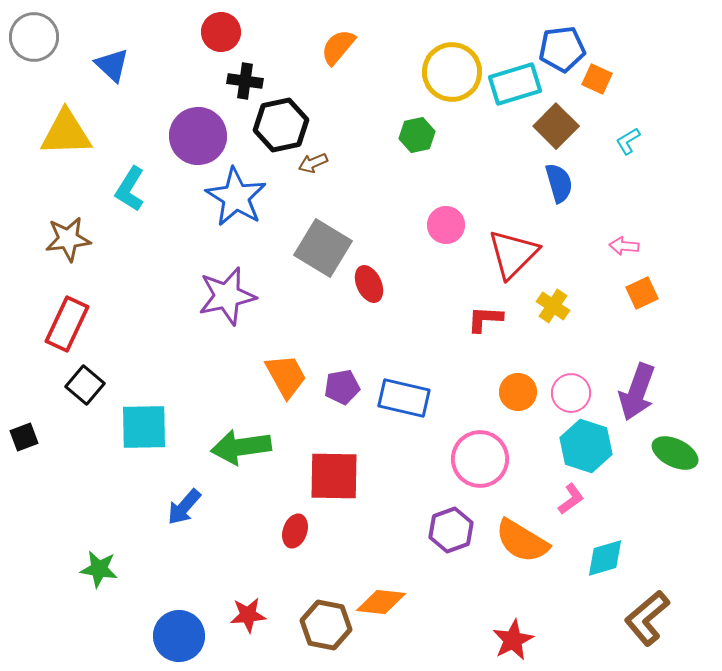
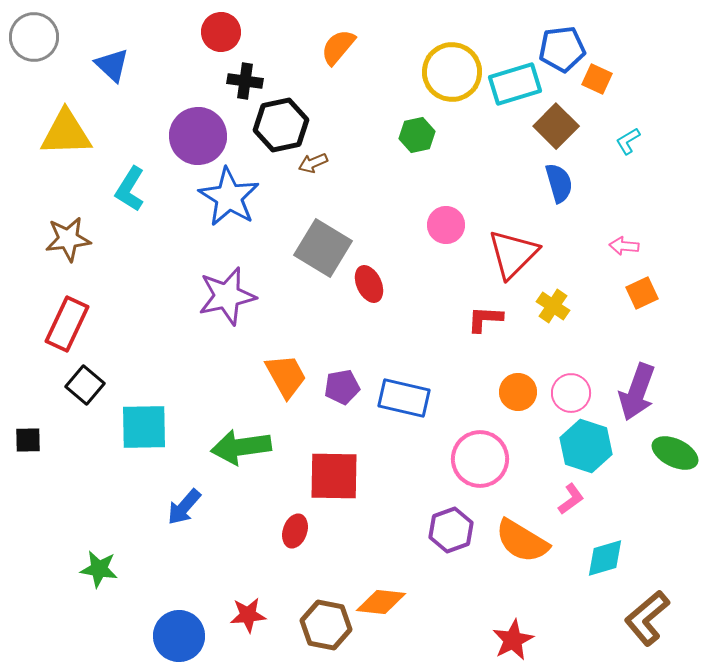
blue star at (236, 197): moved 7 px left
black square at (24, 437): moved 4 px right, 3 px down; rotated 20 degrees clockwise
